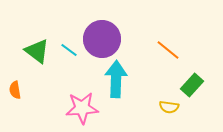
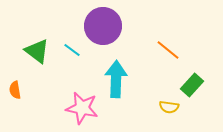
purple circle: moved 1 px right, 13 px up
cyan line: moved 3 px right
pink star: rotated 16 degrees clockwise
